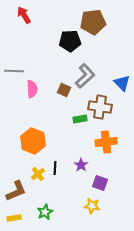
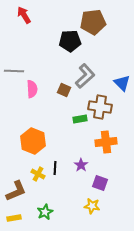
yellow cross: rotated 24 degrees counterclockwise
